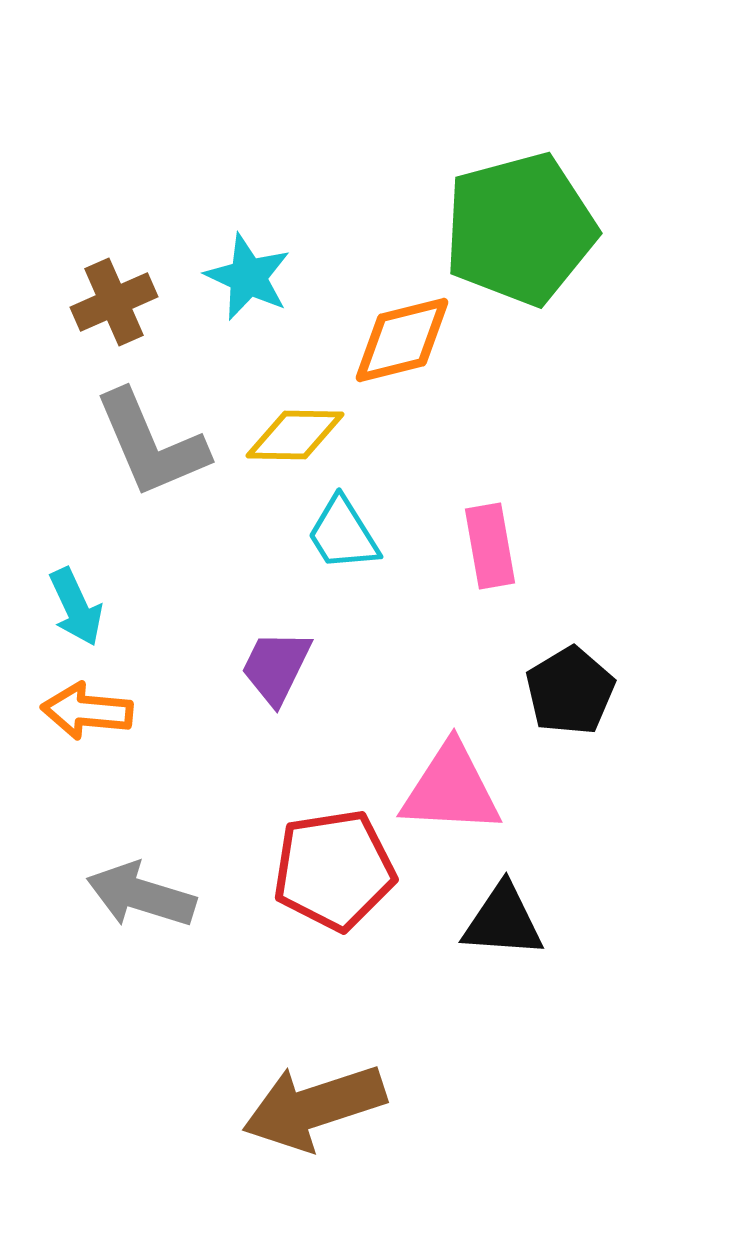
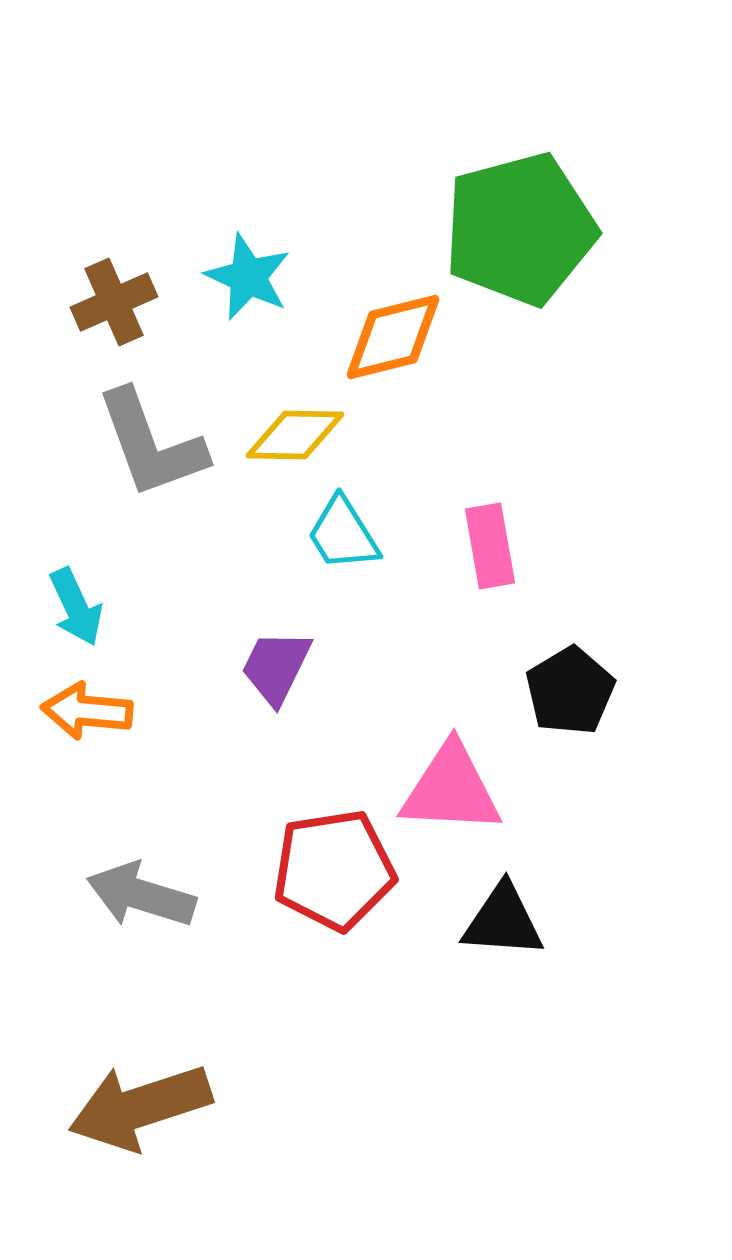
orange diamond: moved 9 px left, 3 px up
gray L-shape: rotated 3 degrees clockwise
brown arrow: moved 174 px left
